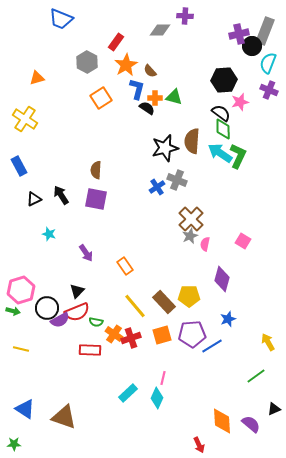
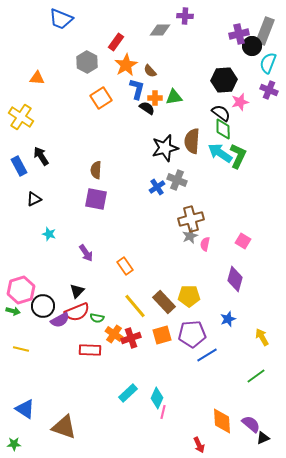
orange triangle at (37, 78): rotated 21 degrees clockwise
green triangle at (174, 97): rotated 24 degrees counterclockwise
yellow cross at (25, 119): moved 4 px left, 2 px up
black arrow at (61, 195): moved 20 px left, 39 px up
brown cross at (191, 219): rotated 30 degrees clockwise
purple diamond at (222, 279): moved 13 px right
black circle at (47, 308): moved 4 px left, 2 px up
green semicircle at (96, 322): moved 1 px right, 4 px up
yellow arrow at (268, 342): moved 6 px left, 5 px up
blue line at (212, 346): moved 5 px left, 9 px down
pink line at (163, 378): moved 34 px down
black triangle at (274, 409): moved 11 px left, 29 px down
brown triangle at (64, 417): moved 10 px down
